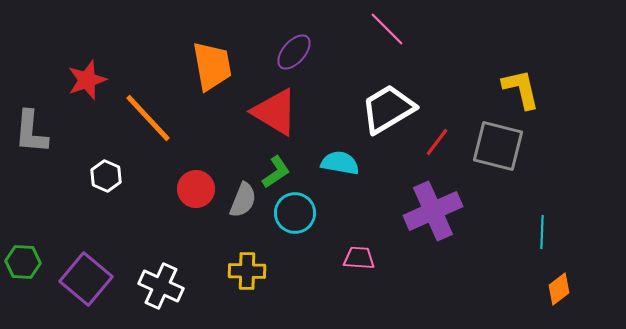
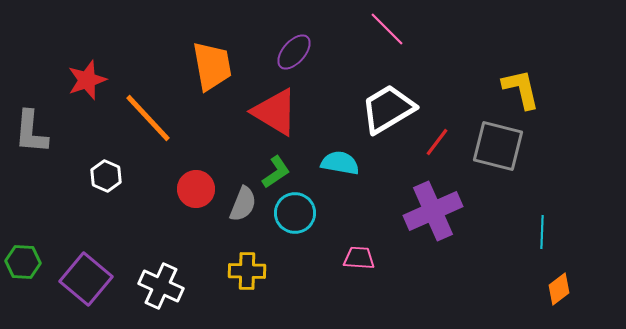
gray semicircle: moved 4 px down
